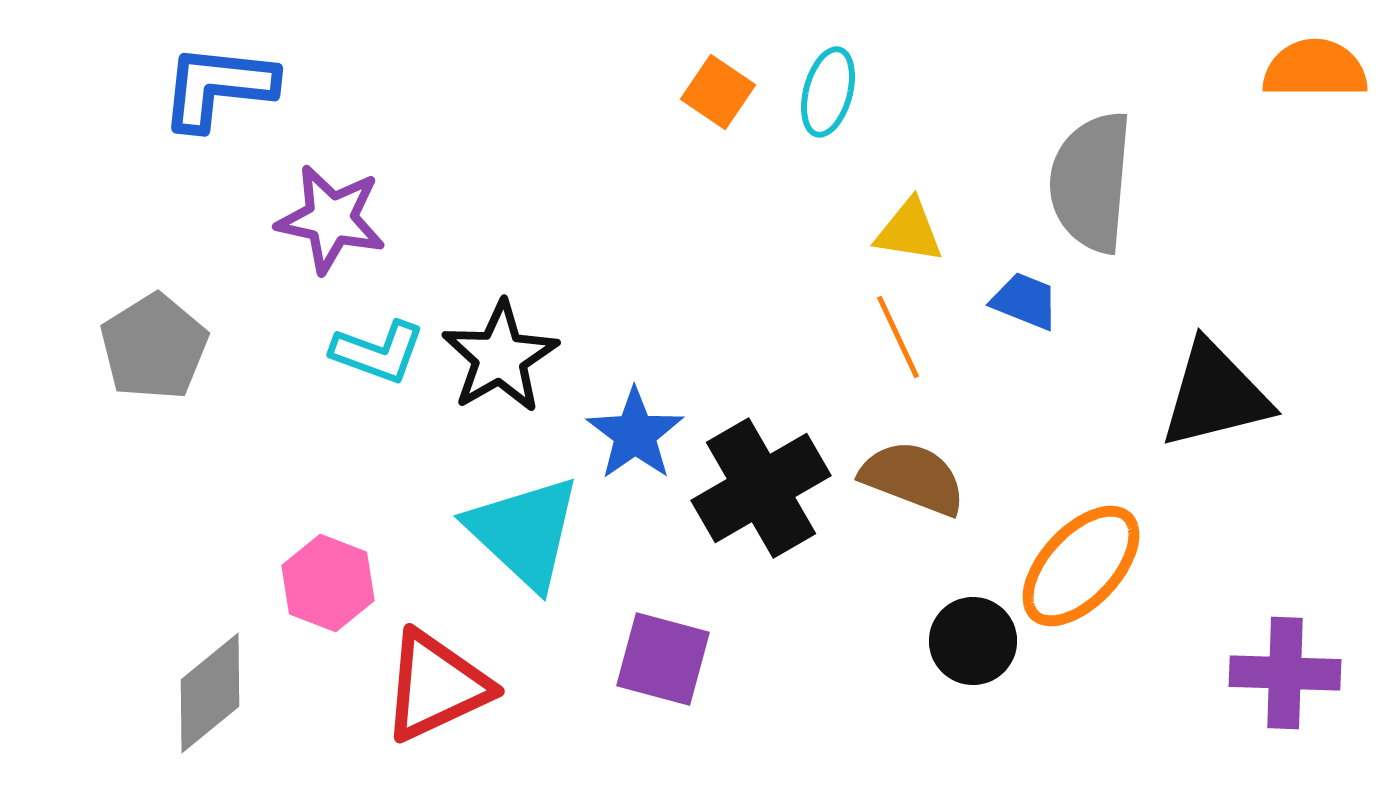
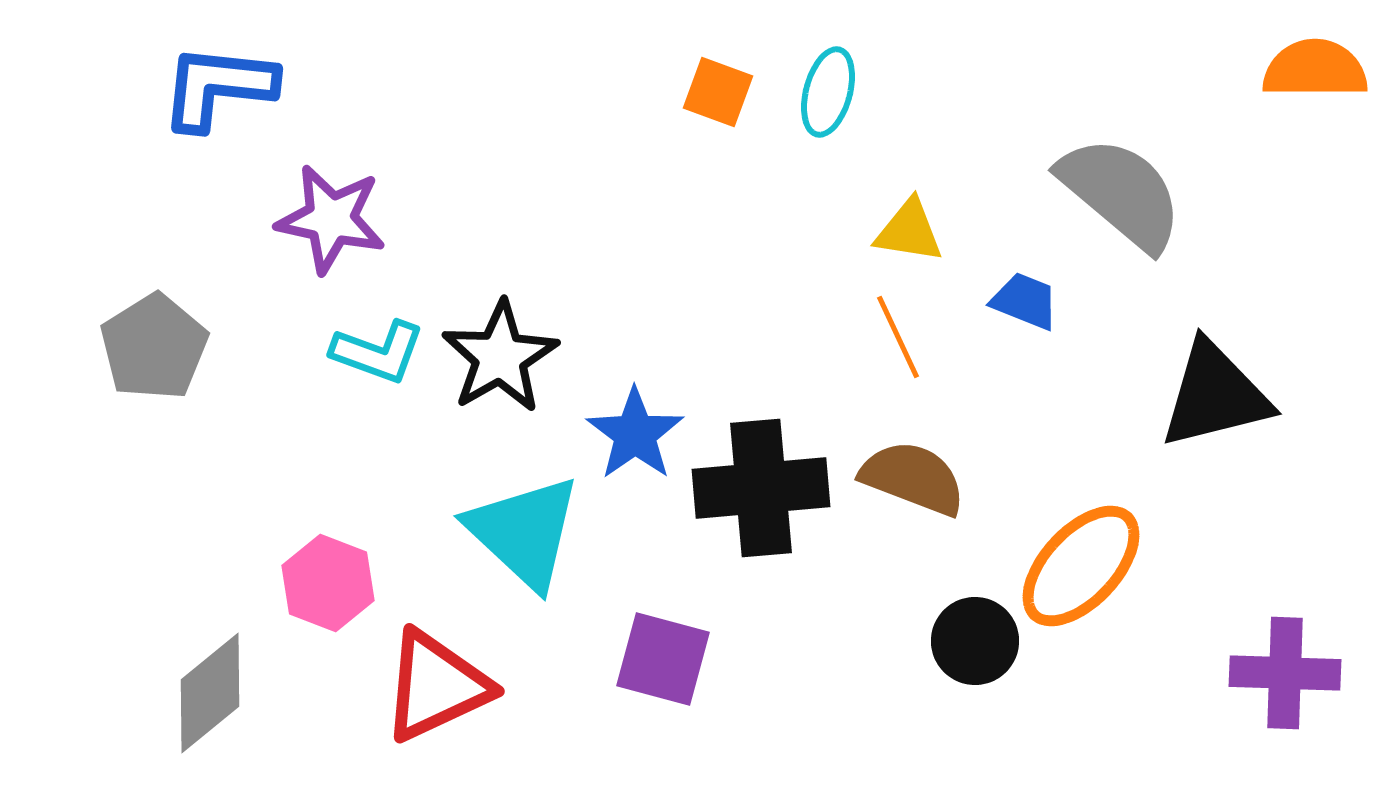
orange square: rotated 14 degrees counterclockwise
gray semicircle: moved 30 px right, 11 px down; rotated 125 degrees clockwise
black cross: rotated 25 degrees clockwise
black circle: moved 2 px right
